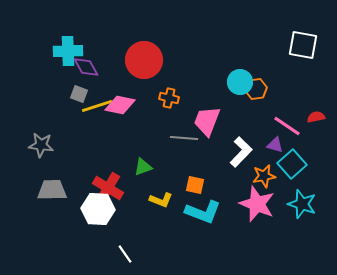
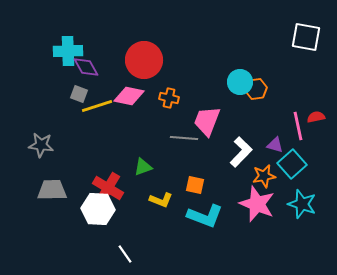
white square: moved 3 px right, 8 px up
pink diamond: moved 9 px right, 9 px up
pink line: moved 11 px right; rotated 44 degrees clockwise
cyan L-shape: moved 2 px right, 4 px down
